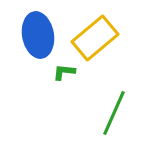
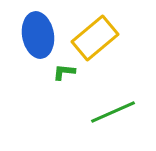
green line: moved 1 px left, 1 px up; rotated 42 degrees clockwise
